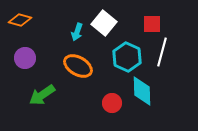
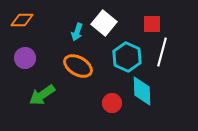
orange diamond: moved 2 px right; rotated 15 degrees counterclockwise
